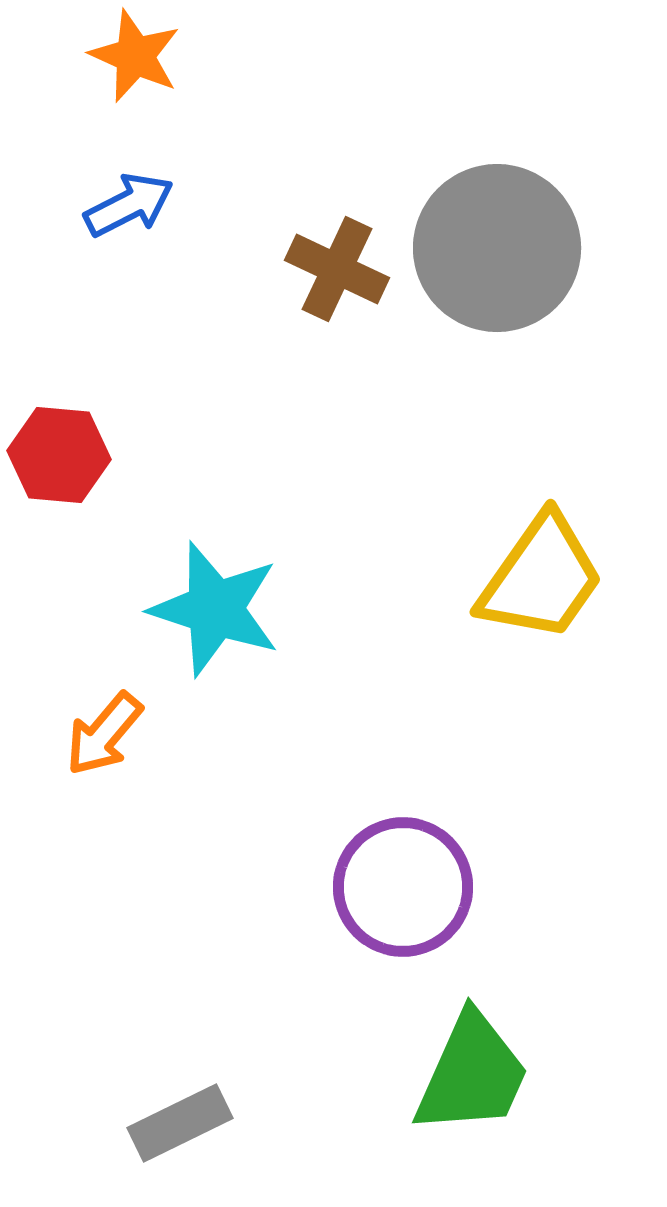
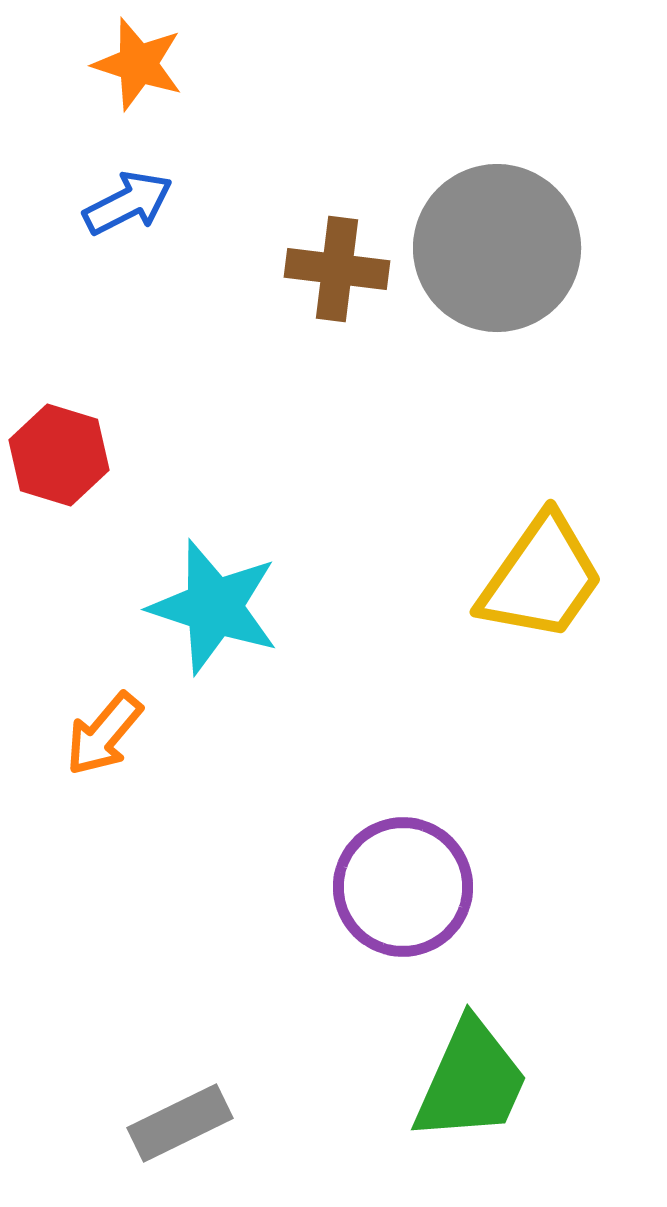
orange star: moved 3 px right, 8 px down; rotated 6 degrees counterclockwise
blue arrow: moved 1 px left, 2 px up
brown cross: rotated 18 degrees counterclockwise
red hexagon: rotated 12 degrees clockwise
cyan star: moved 1 px left, 2 px up
green trapezoid: moved 1 px left, 7 px down
